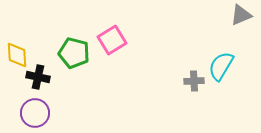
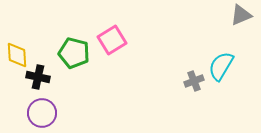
gray cross: rotated 18 degrees counterclockwise
purple circle: moved 7 px right
